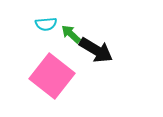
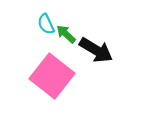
cyan semicircle: rotated 70 degrees clockwise
green arrow: moved 5 px left
